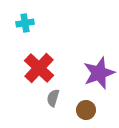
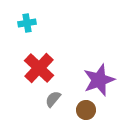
cyan cross: moved 2 px right
purple star: moved 7 px down
gray semicircle: moved 1 px down; rotated 24 degrees clockwise
